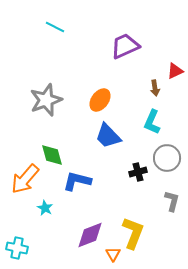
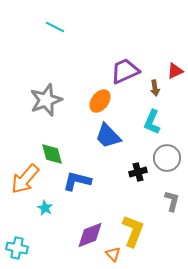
purple trapezoid: moved 25 px down
orange ellipse: moved 1 px down
green diamond: moved 1 px up
yellow L-shape: moved 2 px up
orange triangle: rotated 14 degrees counterclockwise
